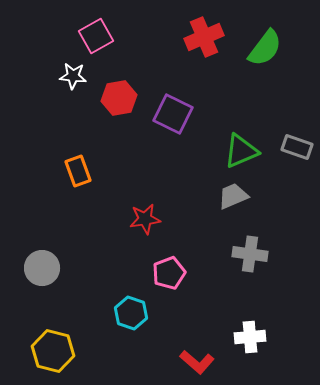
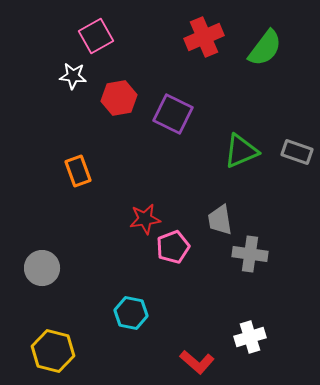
gray rectangle: moved 5 px down
gray trapezoid: moved 13 px left, 24 px down; rotated 76 degrees counterclockwise
pink pentagon: moved 4 px right, 26 px up
cyan hexagon: rotated 8 degrees counterclockwise
white cross: rotated 12 degrees counterclockwise
